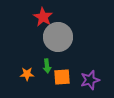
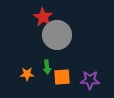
gray circle: moved 1 px left, 2 px up
green arrow: moved 1 px down
purple star: rotated 18 degrees clockwise
